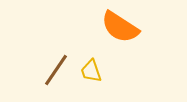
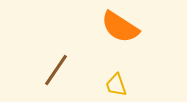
yellow trapezoid: moved 25 px right, 14 px down
